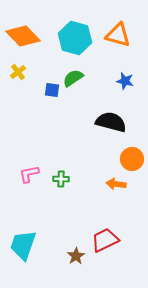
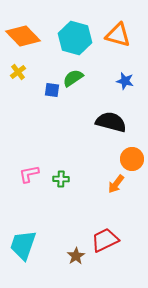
orange arrow: rotated 60 degrees counterclockwise
